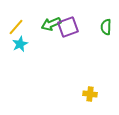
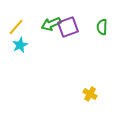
green semicircle: moved 4 px left
cyan star: moved 1 px down
yellow cross: rotated 24 degrees clockwise
